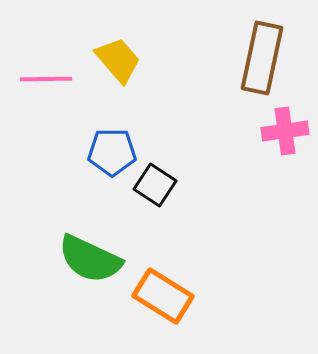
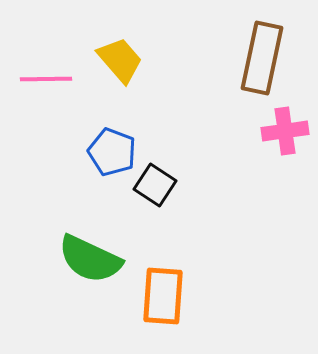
yellow trapezoid: moved 2 px right
blue pentagon: rotated 21 degrees clockwise
orange rectangle: rotated 62 degrees clockwise
